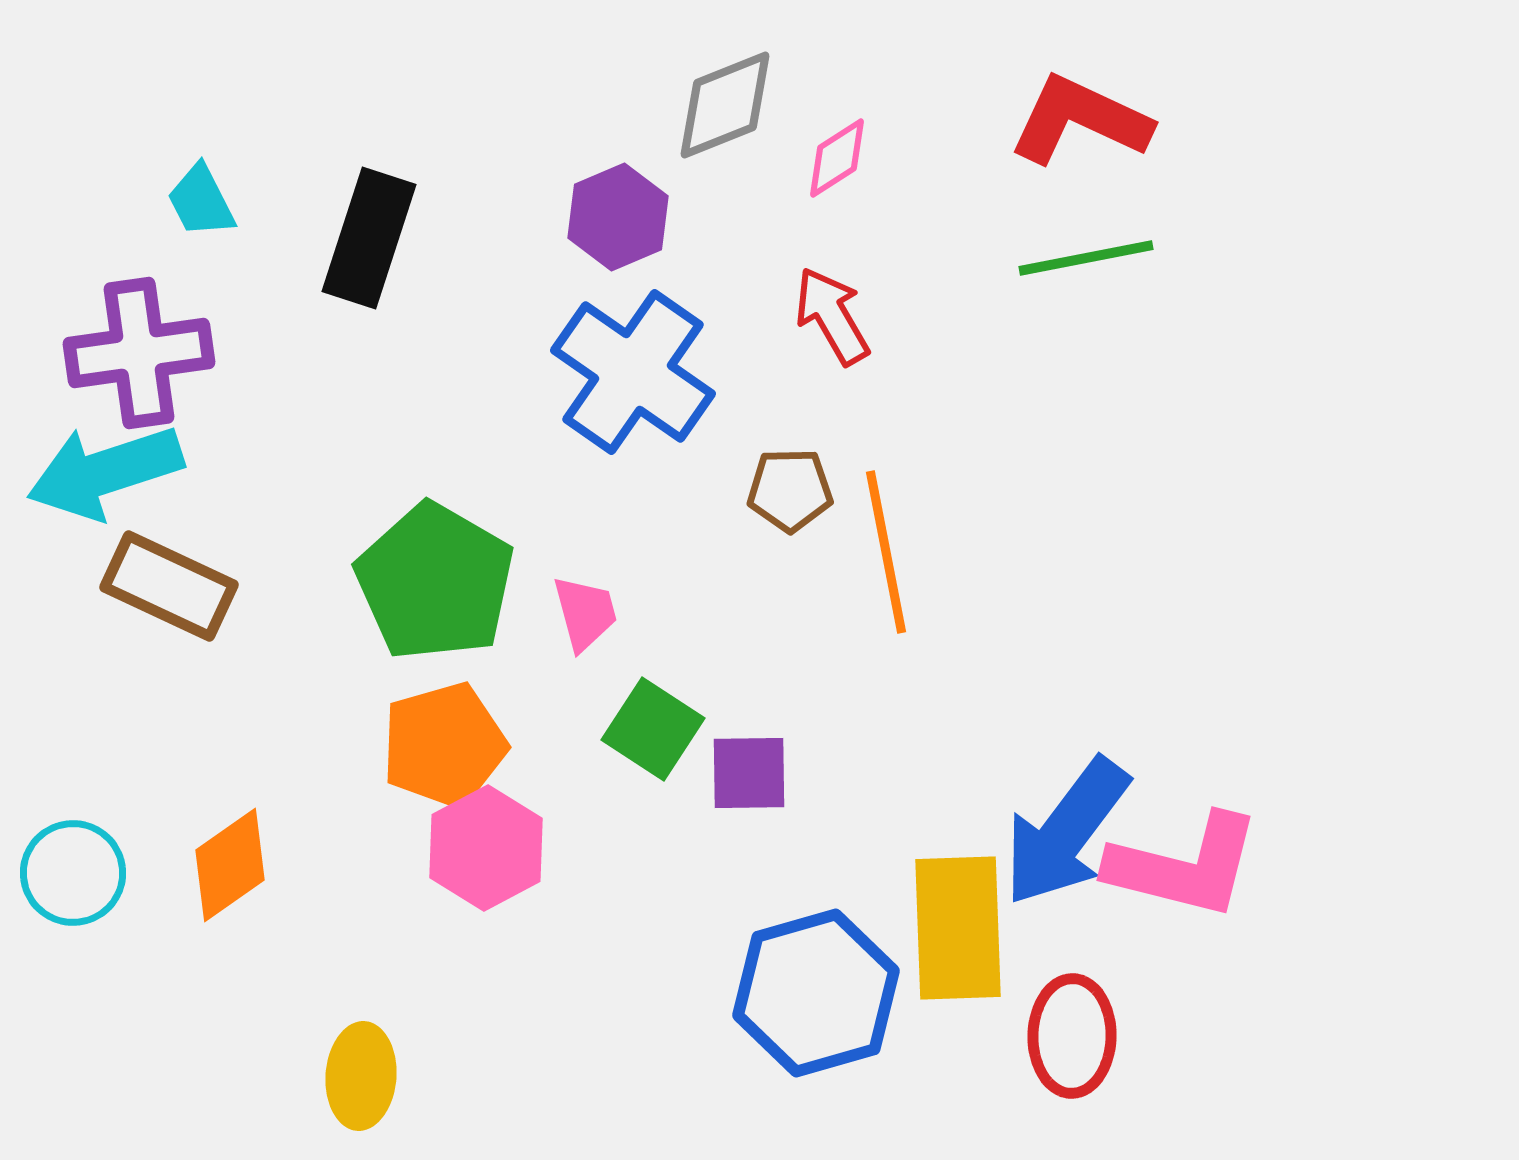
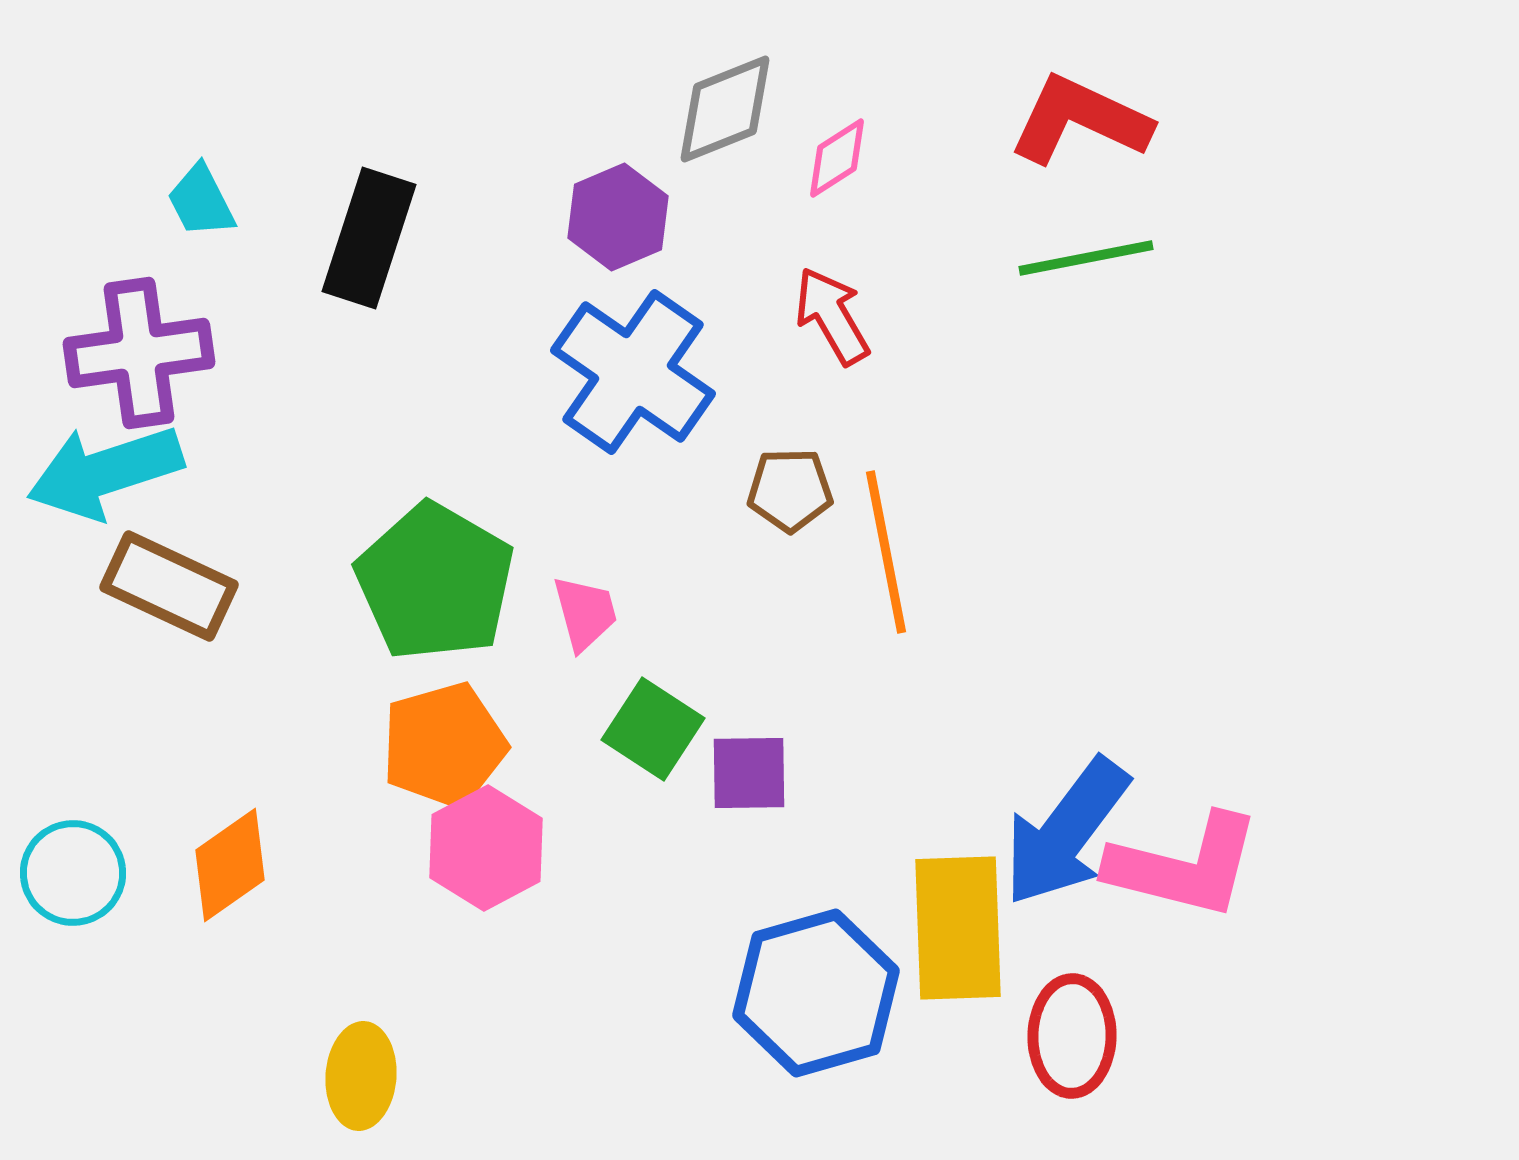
gray diamond: moved 4 px down
